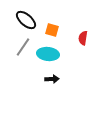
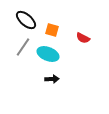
red semicircle: rotated 72 degrees counterclockwise
cyan ellipse: rotated 15 degrees clockwise
